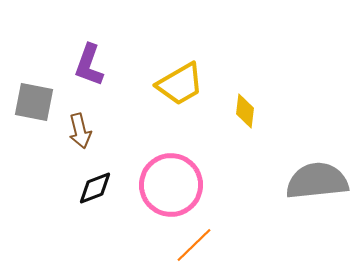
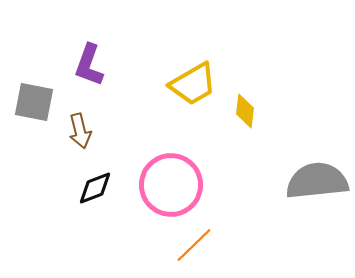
yellow trapezoid: moved 13 px right
